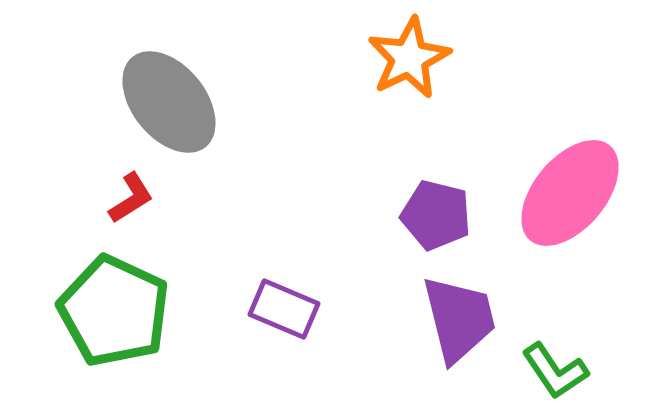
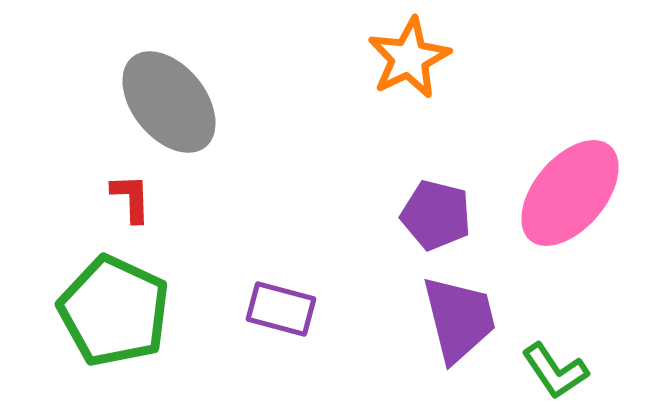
red L-shape: rotated 60 degrees counterclockwise
purple rectangle: moved 3 px left; rotated 8 degrees counterclockwise
